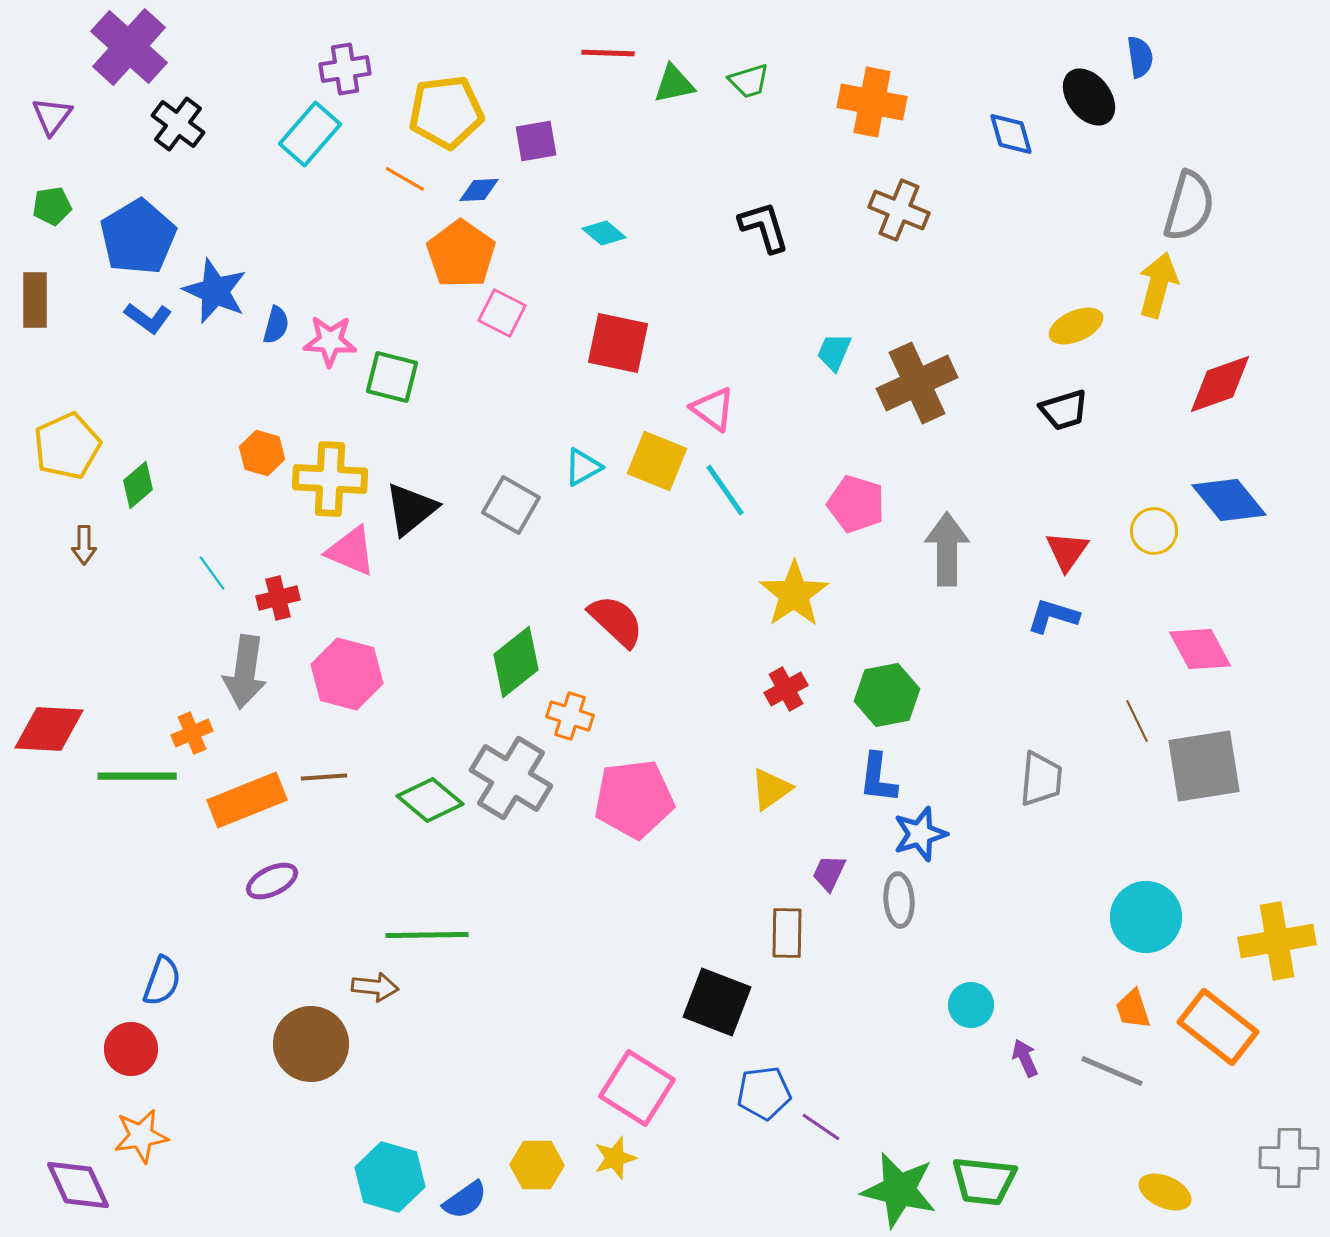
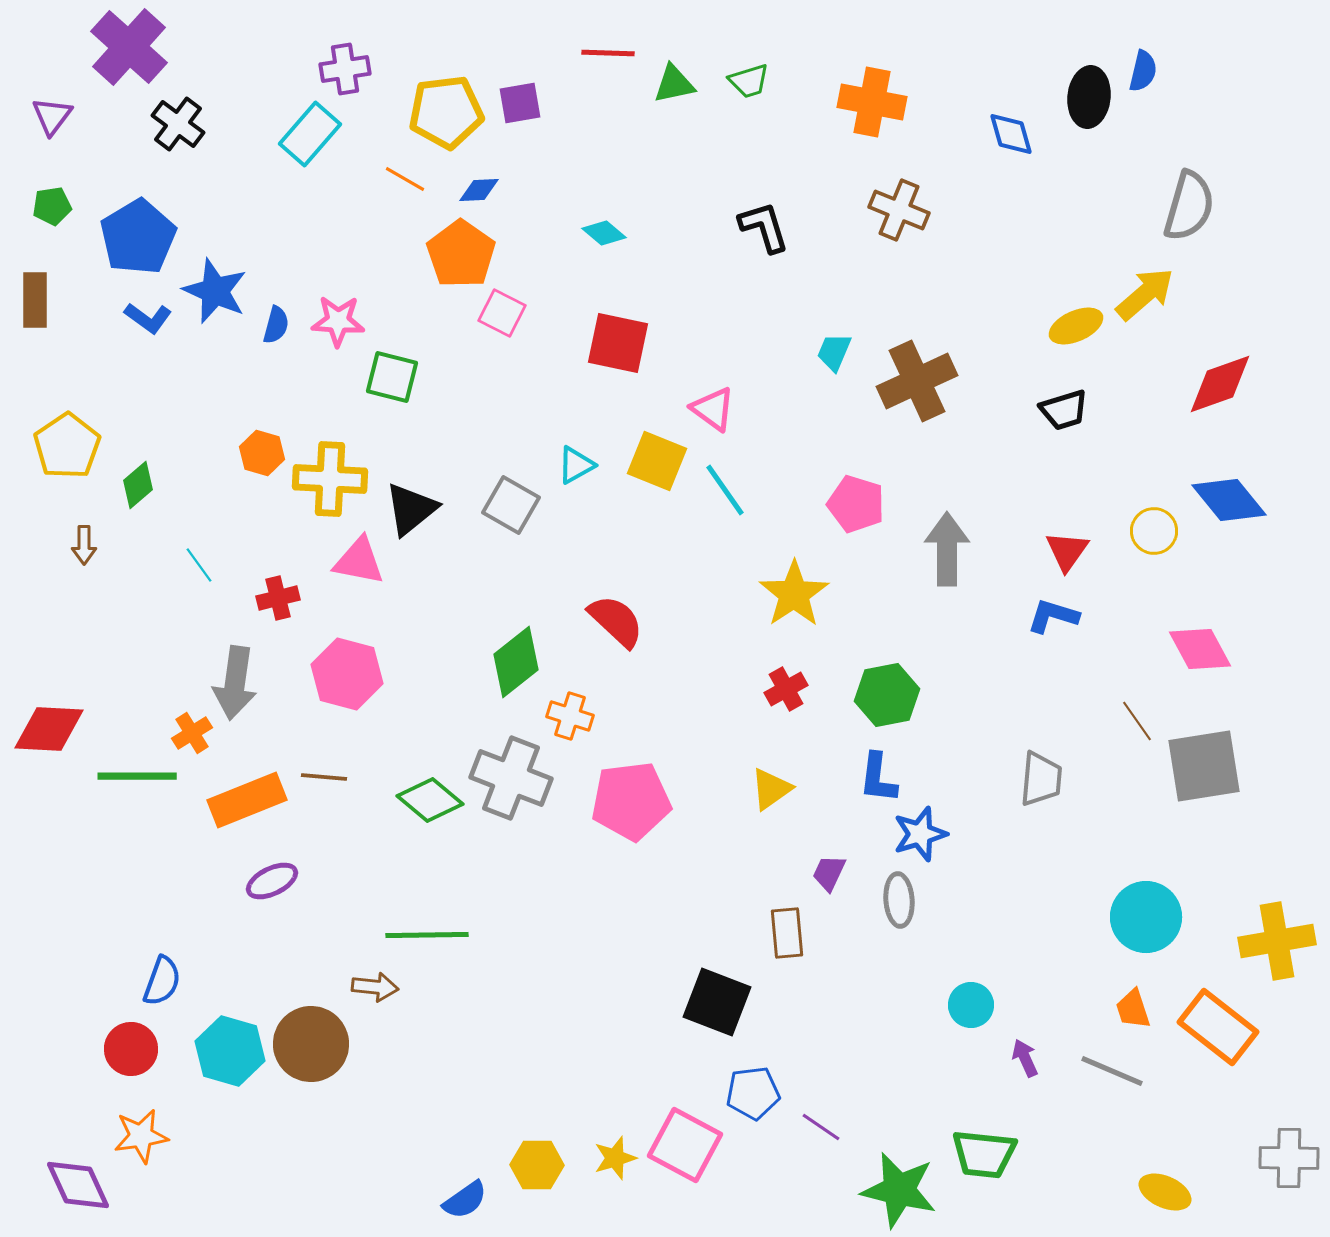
blue semicircle at (1140, 57): moved 3 px right, 14 px down; rotated 21 degrees clockwise
black ellipse at (1089, 97): rotated 44 degrees clockwise
purple square at (536, 141): moved 16 px left, 38 px up
yellow arrow at (1158, 285): moved 13 px left, 9 px down; rotated 34 degrees clockwise
pink star at (330, 341): moved 8 px right, 20 px up
brown cross at (917, 383): moved 2 px up
yellow pentagon at (67, 446): rotated 10 degrees counterclockwise
cyan triangle at (583, 467): moved 7 px left, 2 px up
pink triangle at (351, 551): moved 8 px right, 10 px down; rotated 12 degrees counterclockwise
cyan line at (212, 573): moved 13 px left, 8 px up
gray arrow at (245, 672): moved 10 px left, 11 px down
brown line at (1137, 721): rotated 9 degrees counterclockwise
orange cross at (192, 733): rotated 9 degrees counterclockwise
brown line at (324, 777): rotated 9 degrees clockwise
gray cross at (511, 778): rotated 10 degrees counterclockwise
pink pentagon at (634, 799): moved 3 px left, 2 px down
brown rectangle at (787, 933): rotated 6 degrees counterclockwise
pink square at (637, 1088): moved 48 px right, 57 px down; rotated 4 degrees counterclockwise
blue pentagon at (764, 1093): moved 11 px left
cyan hexagon at (390, 1177): moved 160 px left, 126 px up
green trapezoid at (984, 1181): moved 27 px up
